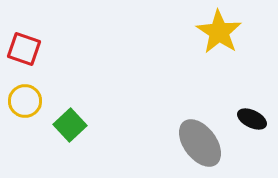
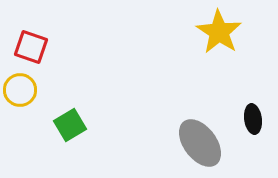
red square: moved 7 px right, 2 px up
yellow circle: moved 5 px left, 11 px up
black ellipse: moved 1 px right; rotated 56 degrees clockwise
green square: rotated 12 degrees clockwise
